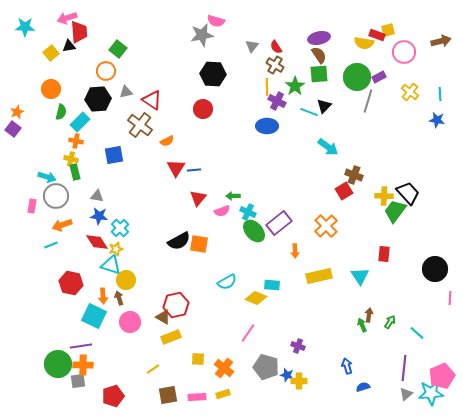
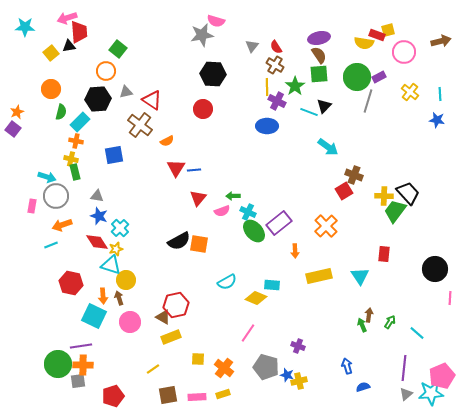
blue star at (99, 216): rotated 12 degrees clockwise
yellow cross at (299, 381): rotated 14 degrees counterclockwise
